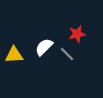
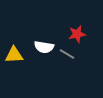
white semicircle: rotated 126 degrees counterclockwise
gray line: rotated 14 degrees counterclockwise
